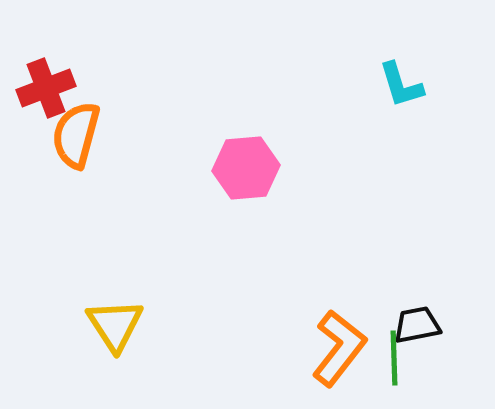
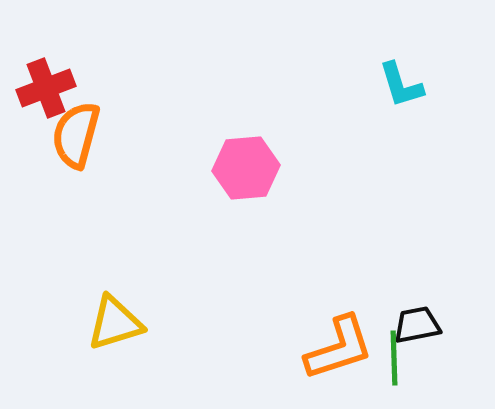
yellow triangle: moved 2 px up; rotated 46 degrees clockwise
orange L-shape: rotated 34 degrees clockwise
